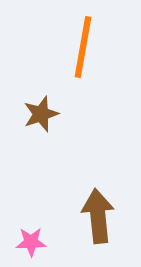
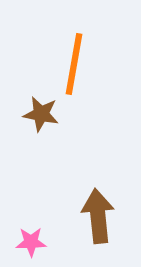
orange line: moved 9 px left, 17 px down
brown star: rotated 30 degrees clockwise
